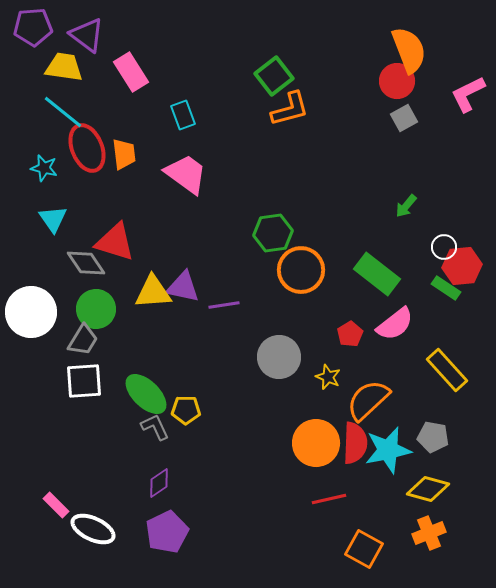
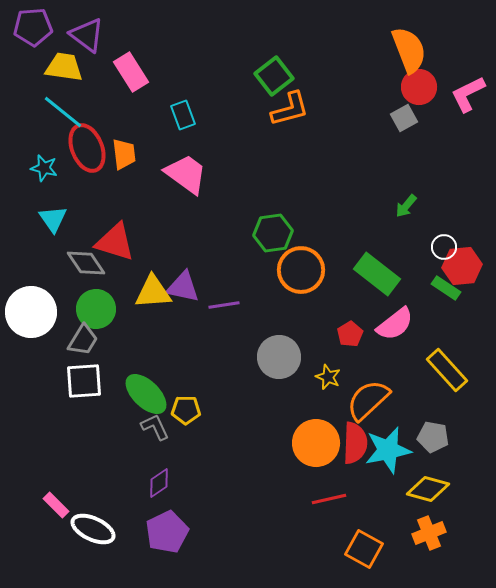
red circle at (397, 81): moved 22 px right, 6 px down
